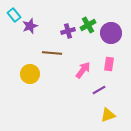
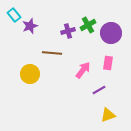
pink rectangle: moved 1 px left, 1 px up
